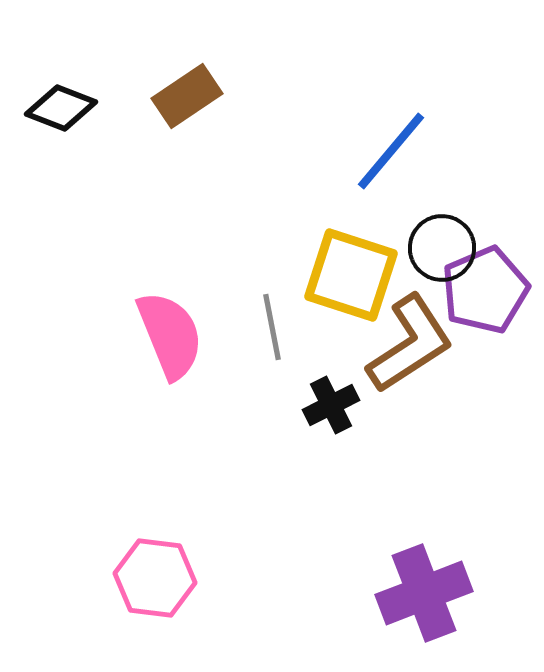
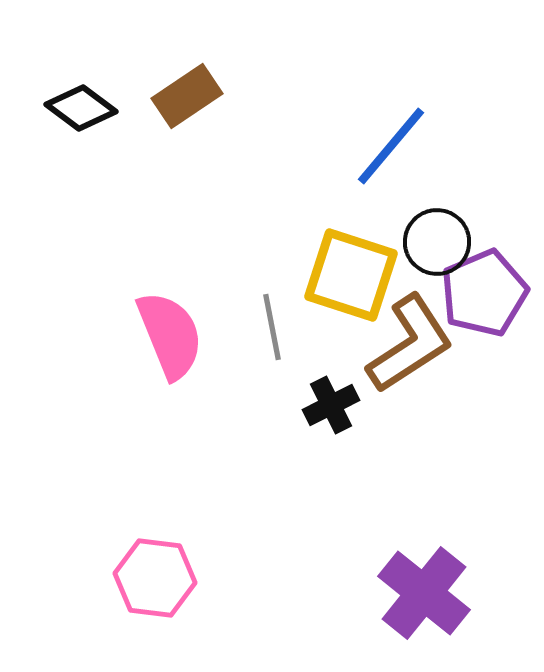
black diamond: moved 20 px right; rotated 16 degrees clockwise
blue line: moved 5 px up
black circle: moved 5 px left, 6 px up
purple pentagon: moved 1 px left, 3 px down
purple cross: rotated 30 degrees counterclockwise
